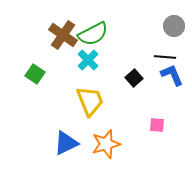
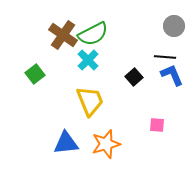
green square: rotated 18 degrees clockwise
black square: moved 1 px up
blue triangle: rotated 20 degrees clockwise
